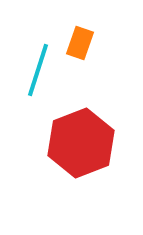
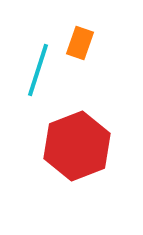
red hexagon: moved 4 px left, 3 px down
